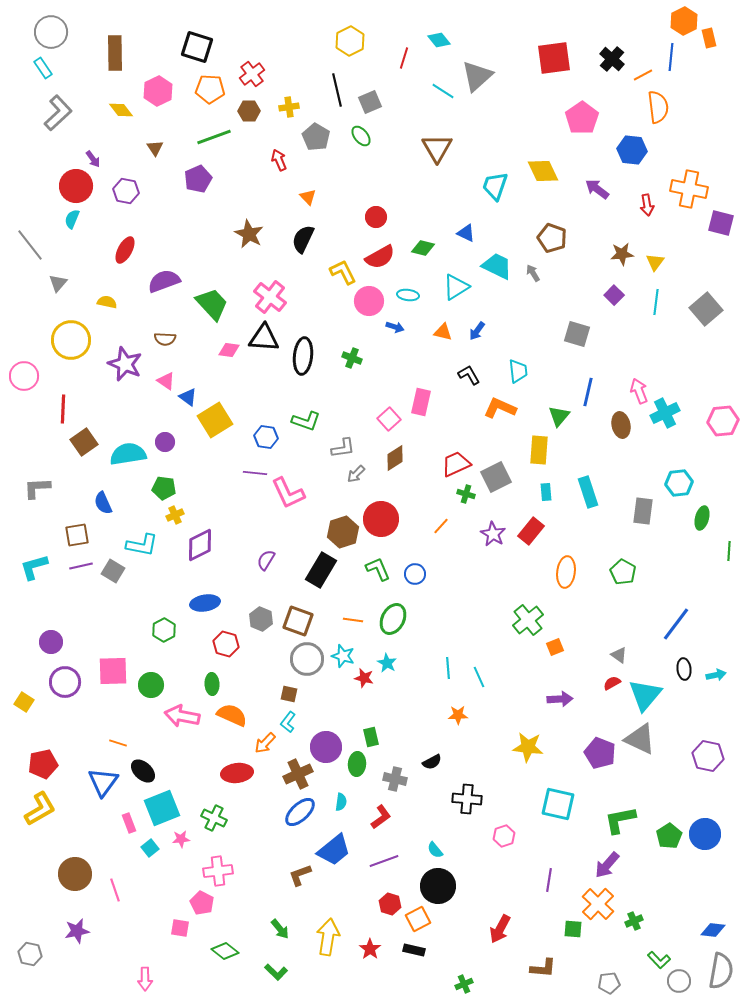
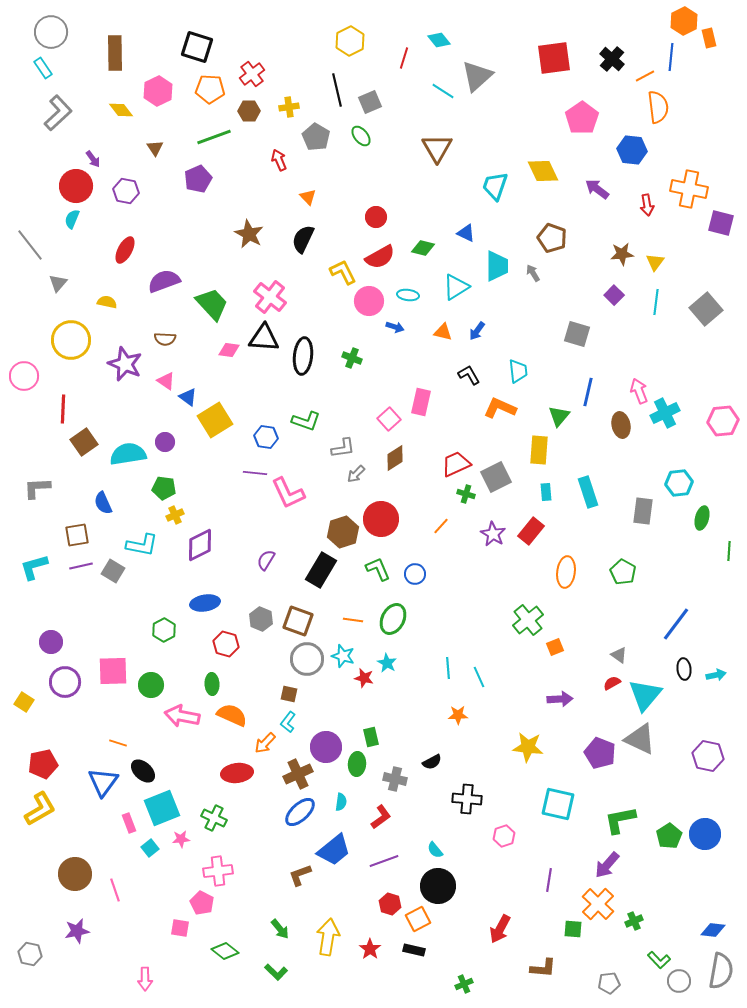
orange line at (643, 75): moved 2 px right, 1 px down
cyan trapezoid at (497, 266): rotated 64 degrees clockwise
